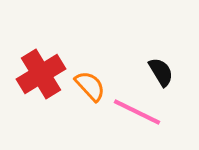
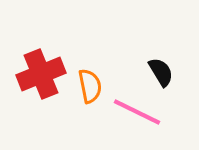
red cross: rotated 9 degrees clockwise
orange semicircle: rotated 32 degrees clockwise
